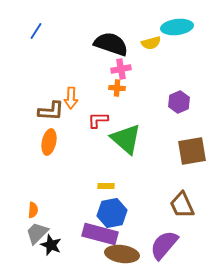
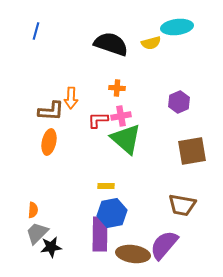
blue line: rotated 18 degrees counterclockwise
pink cross: moved 47 px down
brown trapezoid: rotated 56 degrees counterclockwise
purple rectangle: rotated 76 degrees clockwise
black star: moved 2 px down; rotated 30 degrees counterclockwise
brown ellipse: moved 11 px right
